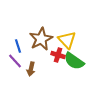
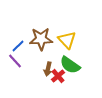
brown star: rotated 25 degrees clockwise
blue line: rotated 64 degrees clockwise
red cross: moved 21 px down; rotated 32 degrees clockwise
green semicircle: moved 4 px left, 4 px down
brown arrow: moved 17 px right
